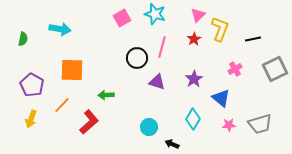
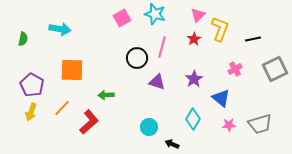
orange line: moved 3 px down
yellow arrow: moved 7 px up
